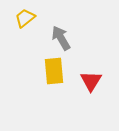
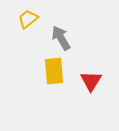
yellow trapezoid: moved 3 px right, 1 px down
